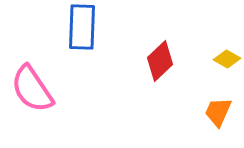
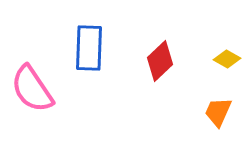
blue rectangle: moved 7 px right, 21 px down
